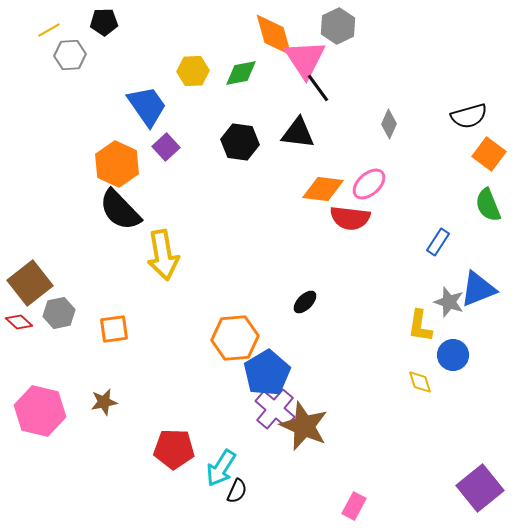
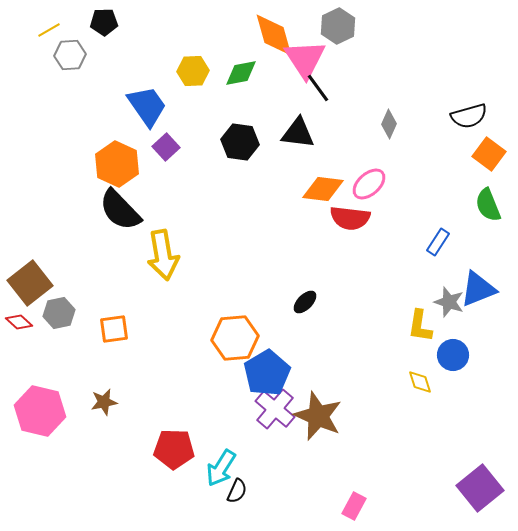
brown star at (304, 426): moved 14 px right, 10 px up
